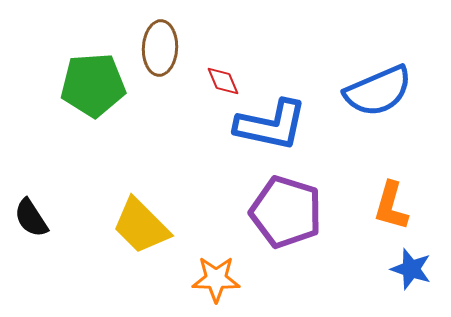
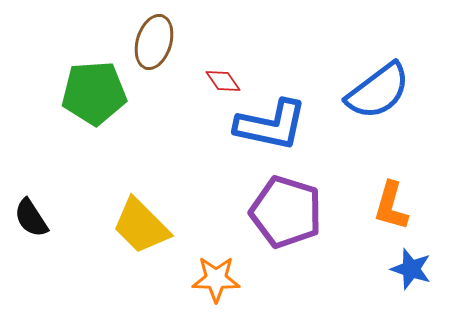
brown ellipse: moved 6 px left, 6 px up; rotated 14 degrees clockwise
red diamond: rotated 12 degrees counterclockwise
green pentagon: moved 1 px right, 8 px down
blue semicircle: rotated 14 degrees counterclockwise
